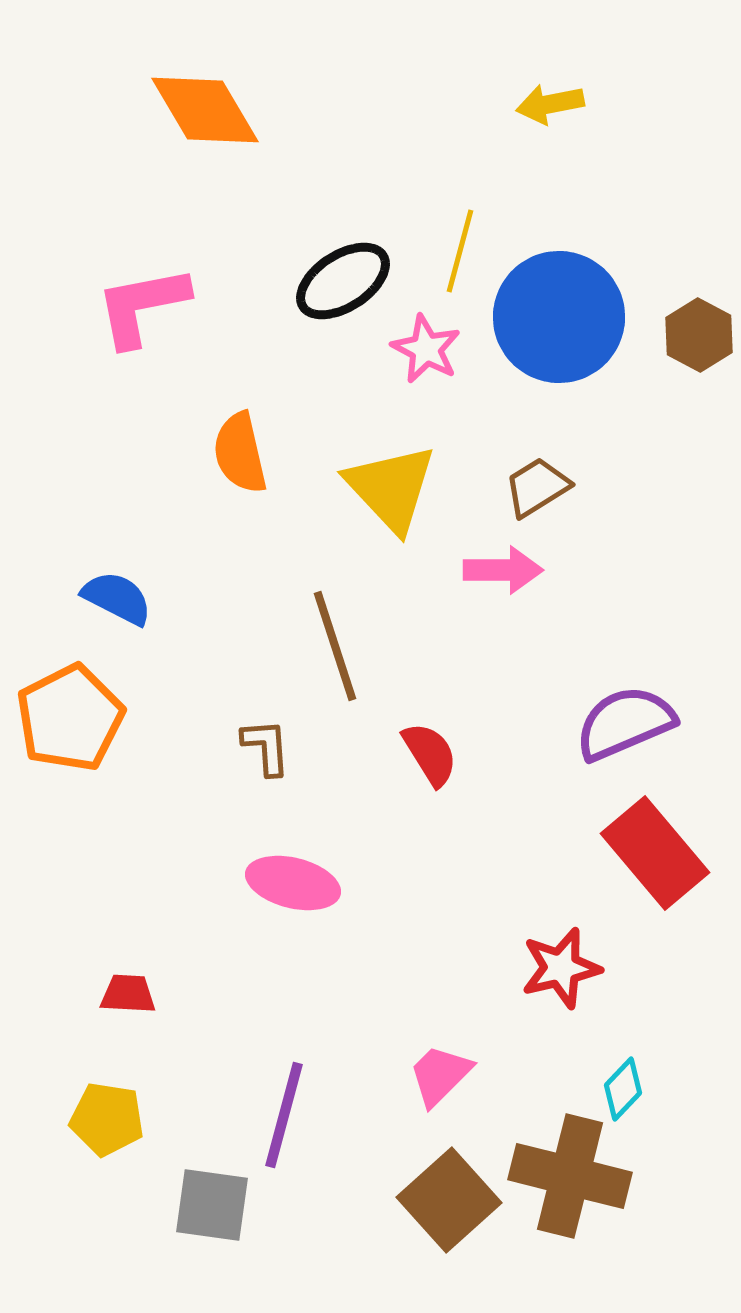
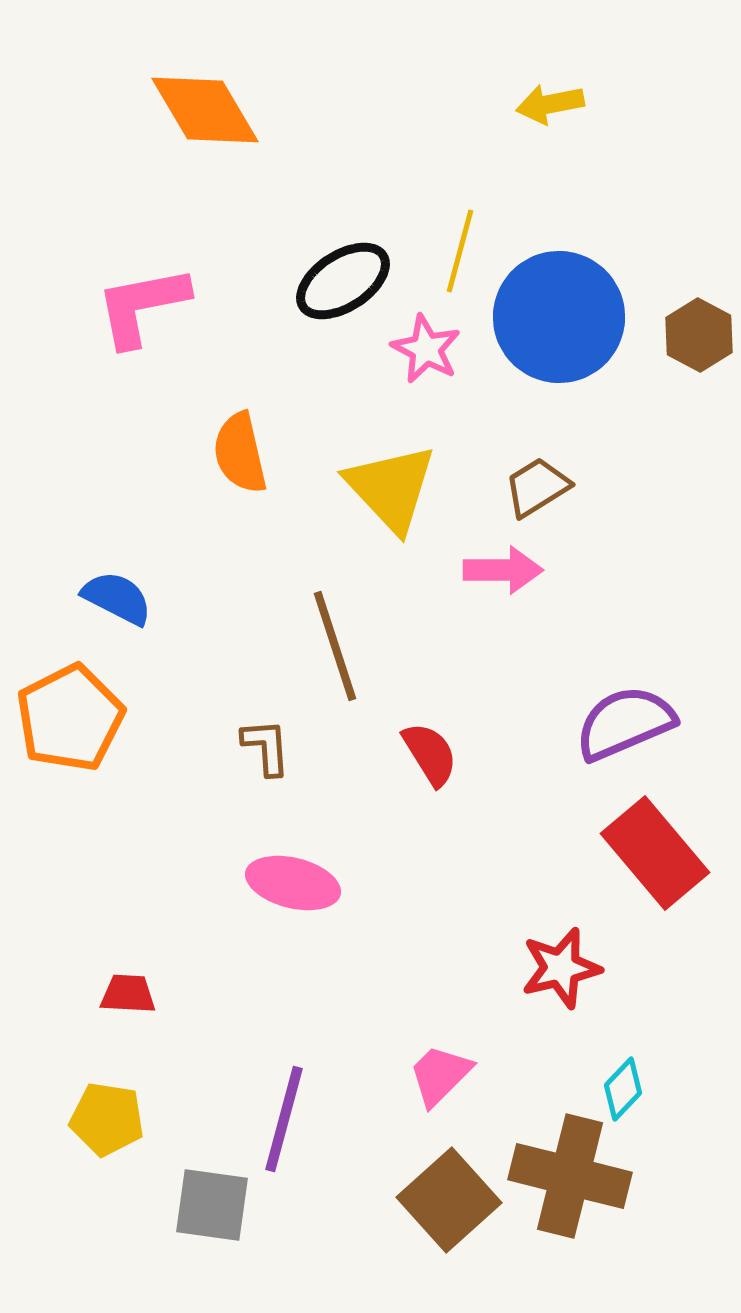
purple line: moved 4 px down
